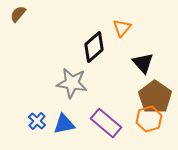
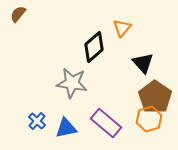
blue triangle: moved 2 px right, 4 px down
